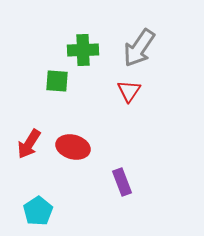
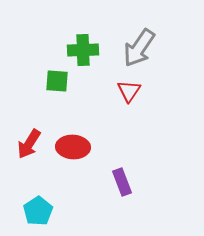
red ellipse: rotated 12 degrees counterclockwise
